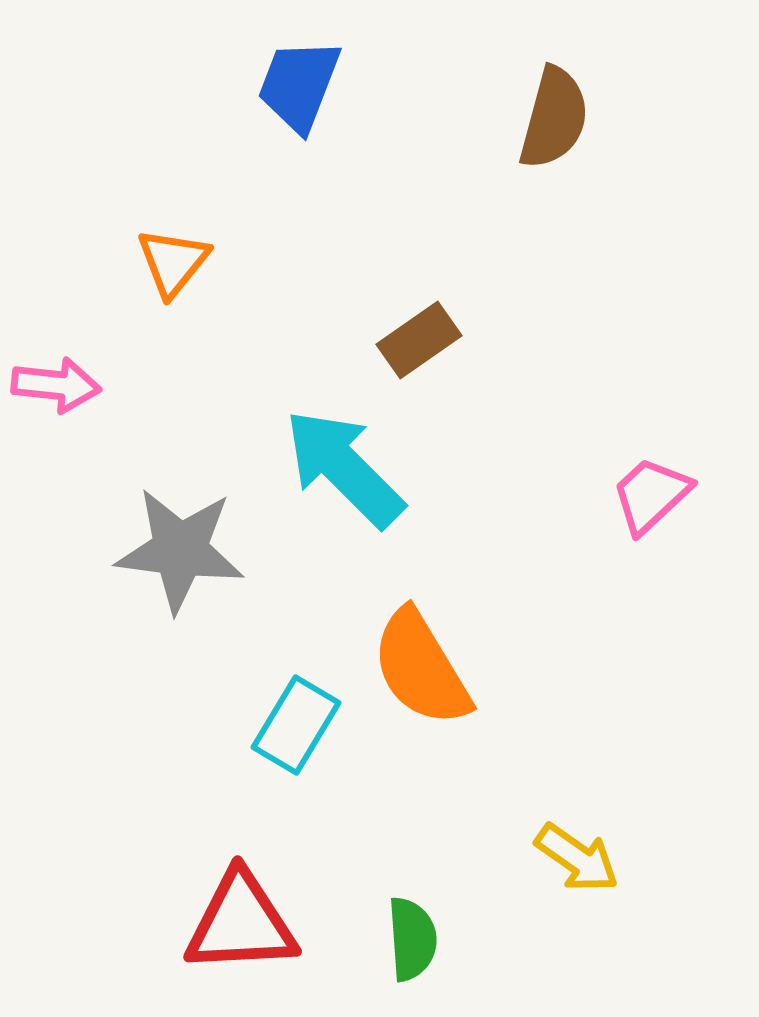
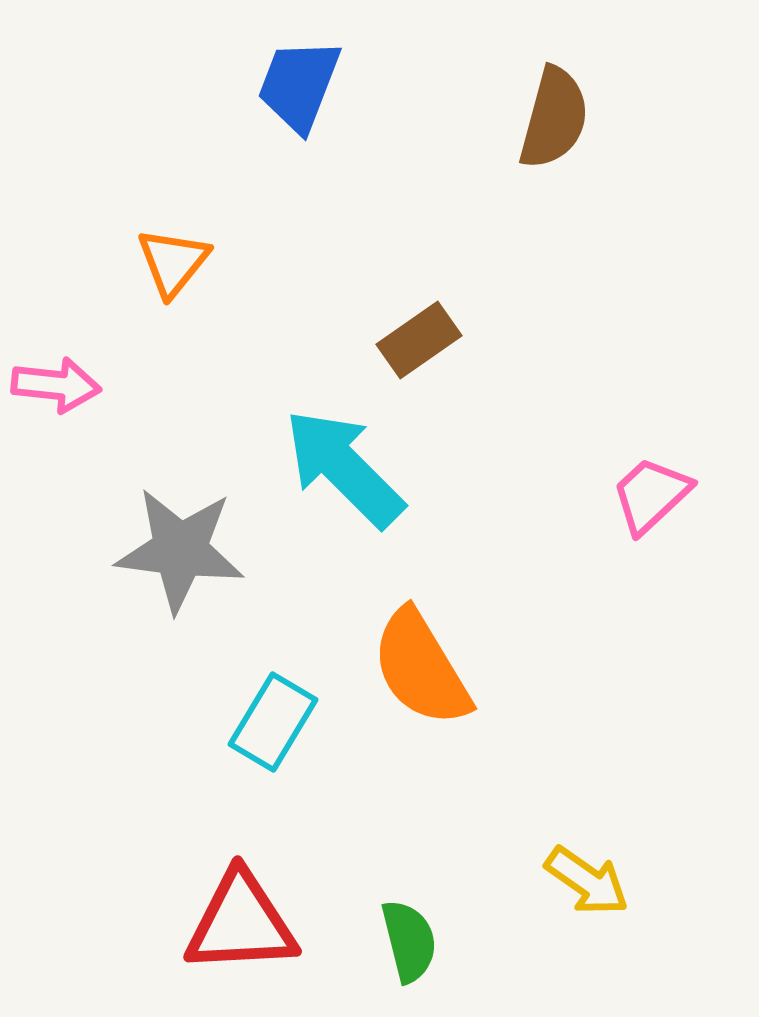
cyan rectangle: moved 23 px left, 3 px up
yellow arrow: moved 10 px right, 23 px down
green semicircle: moved 3 px left, 2 px down; rotated 10 degrees counterclockwise
